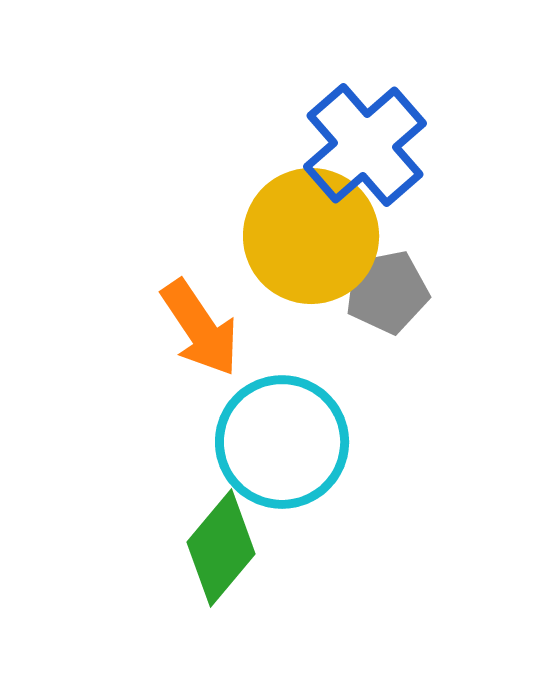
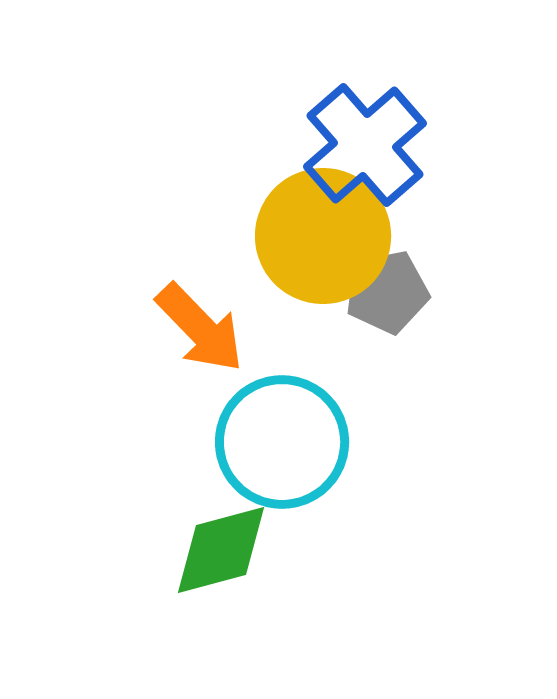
yellow circle: moved 12 px right
orange arrow: rotated 10 degrees counterclockwise
green diamond: moved 2 px down; rotated 35 degrees clockwise
